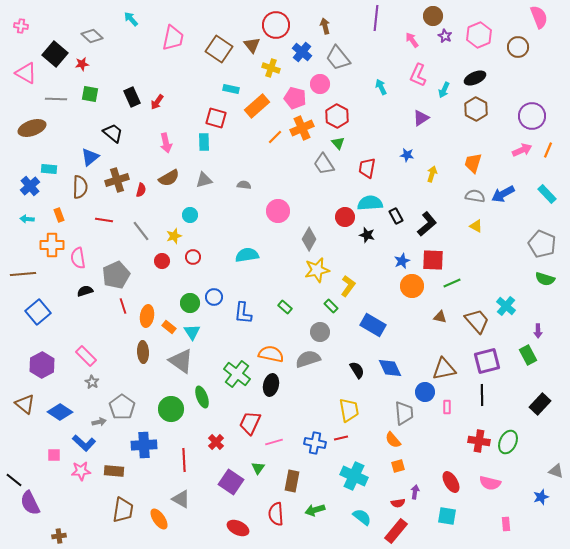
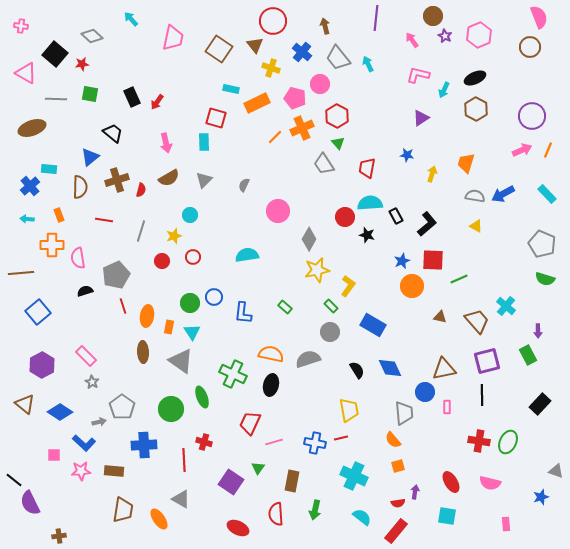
red circle at (276, 25): moved 3 px left, 4 px up
brown triangle at (252, 45): moved 3 px right
brown circle at (518, 47): moved 12 px right
pink L-shape at (418, 75): rotated 80 degrees clockwise
cyan arrow at (381, 87): moved 13 px left, 23 px up
orange rectangle at (257, 106): moved 3 px up; rotated 15 degrees clockwise
orange trapezoid at (473, 163): moved 7 px left
gray triangle at (204, 180): rotated 30 degrees counterclockwise
gray semicircle at (244, 185): rotated 72 degrees counterclockwise
gray line at (141, 231): rotated 55 degrees clockwise
brown line at (23, 274): moved 2 px left, 1 px up
green line at (452, 283): moved 7 px right, 4 px up
orange rectangle at (169, 327): rotated 64 degrees clockwise
gray circle at (320, 332): moved 10 px right
green cross at (237, 374): moved 4 px left; rotated 12 degrees counterclockwise
red cross at (216, 442): moved 12 px left; rotated 28 degrees counterclockwise
green arrow at (315, 510): rotated 60 degrees counterclockwise
